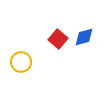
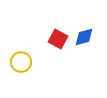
red square: rotated 12 degrees counterclockwise
